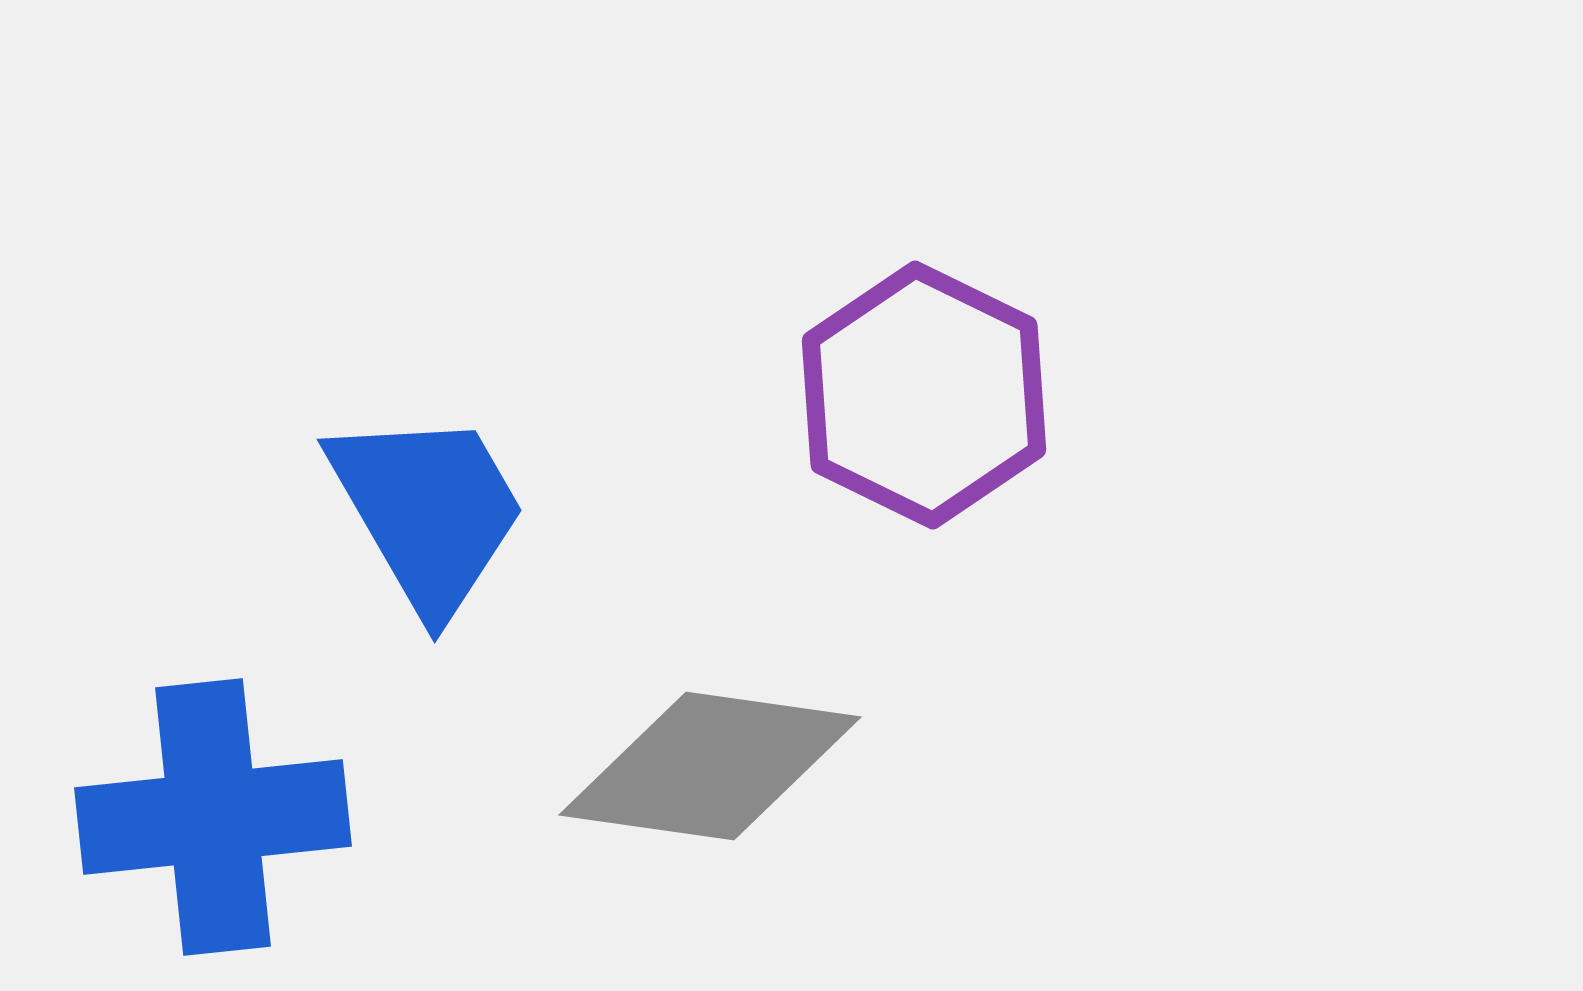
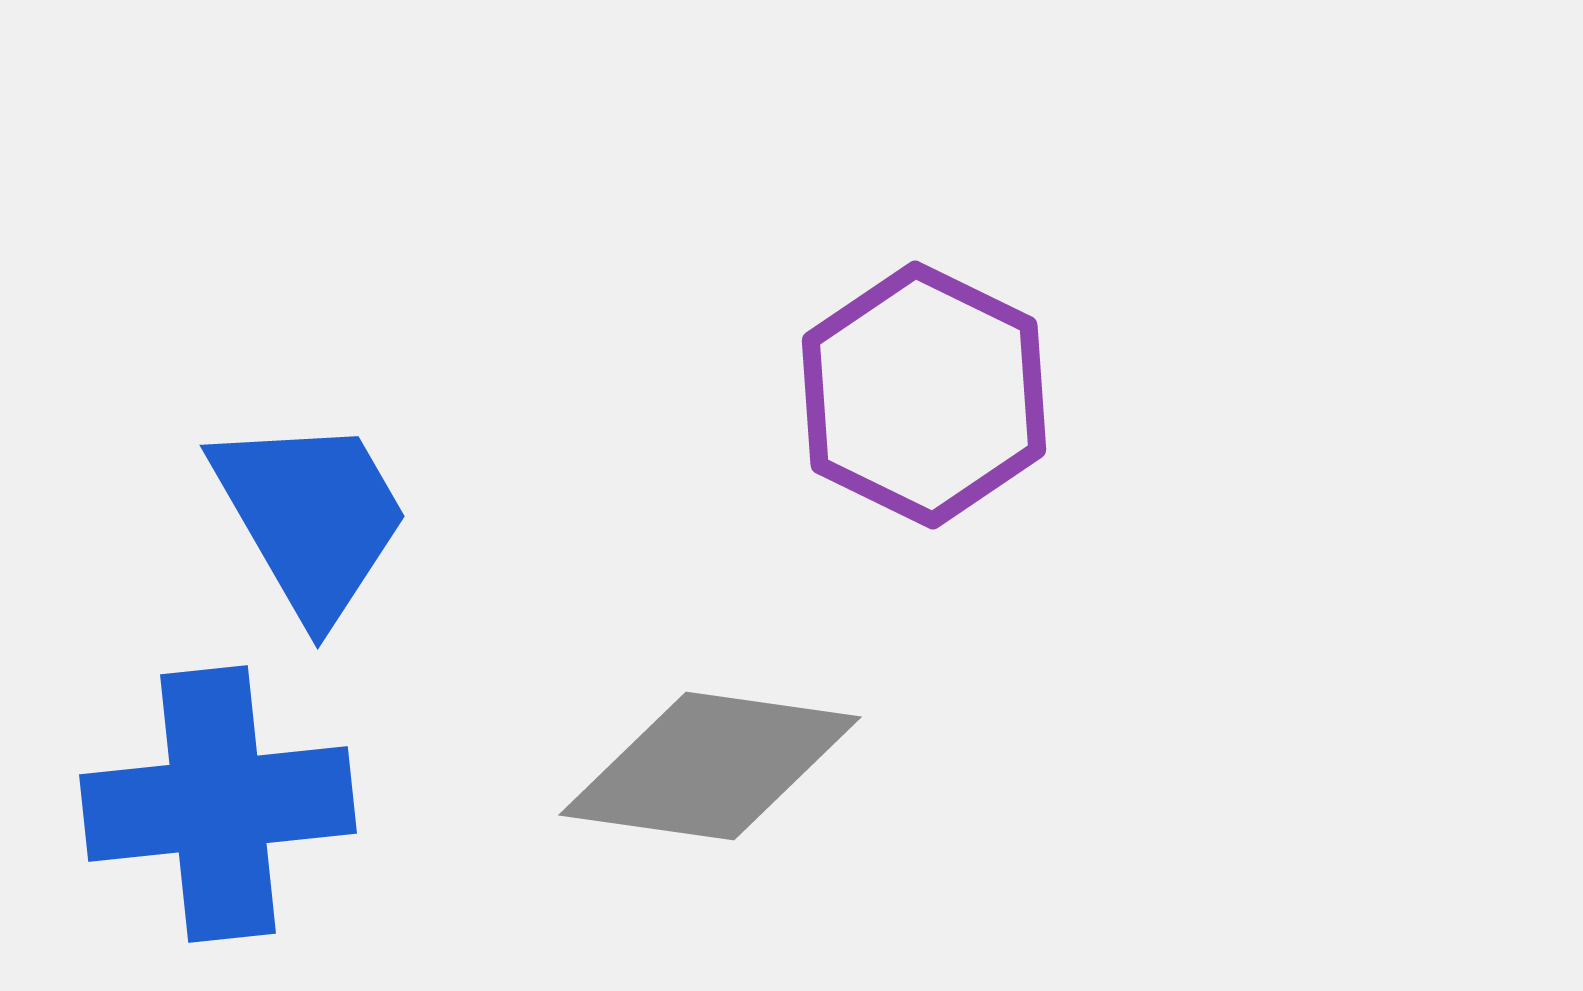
blue trapezoid: moved 117 px left, 6 px down
blue cross: moved 5 px right, 13 px up
